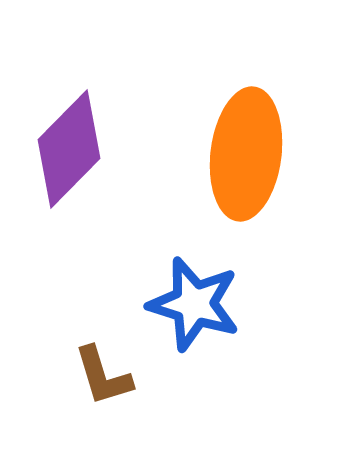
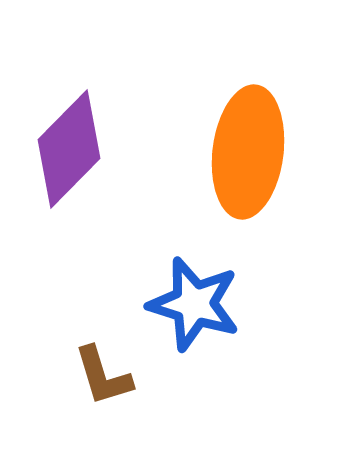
orange ellipse: moved 2 px right, 2 px up
